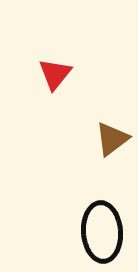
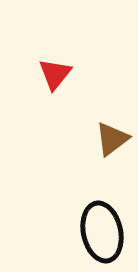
black ellipse: rotated 8 degrees counterclockwise
